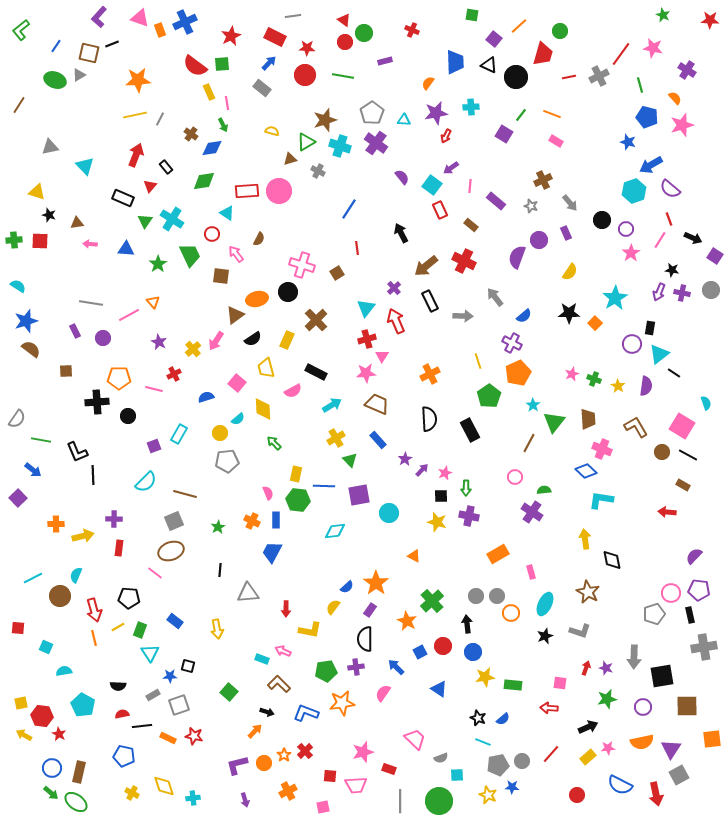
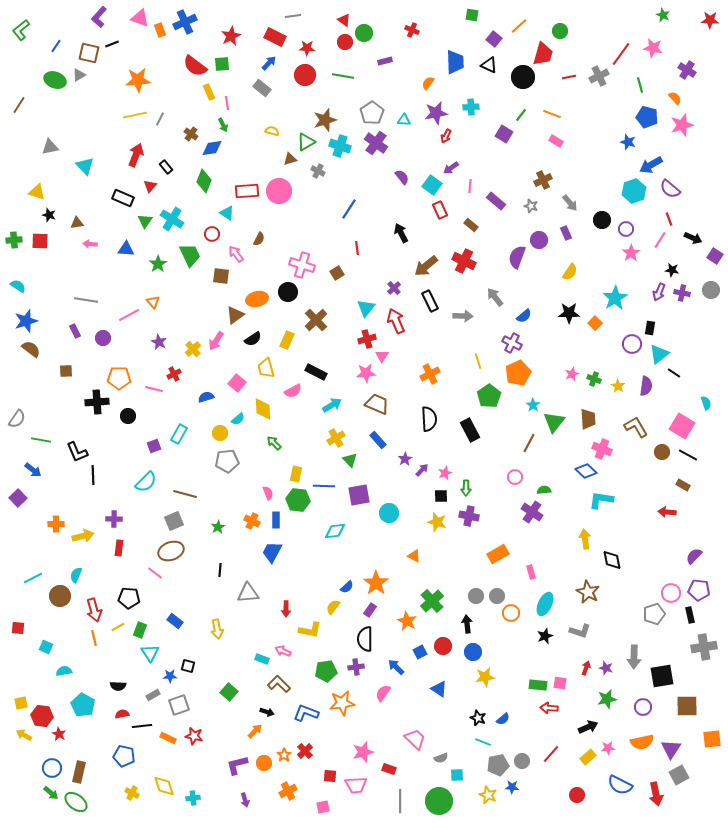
black circle at (516, 77): moved 7 px right
green diamond at (204, 181): rotated 60 degrees counterclockwise
gray line at (91, 303): moved 5 px left, 3 px up
green rectangle at (513, 685): moved 25 px right
